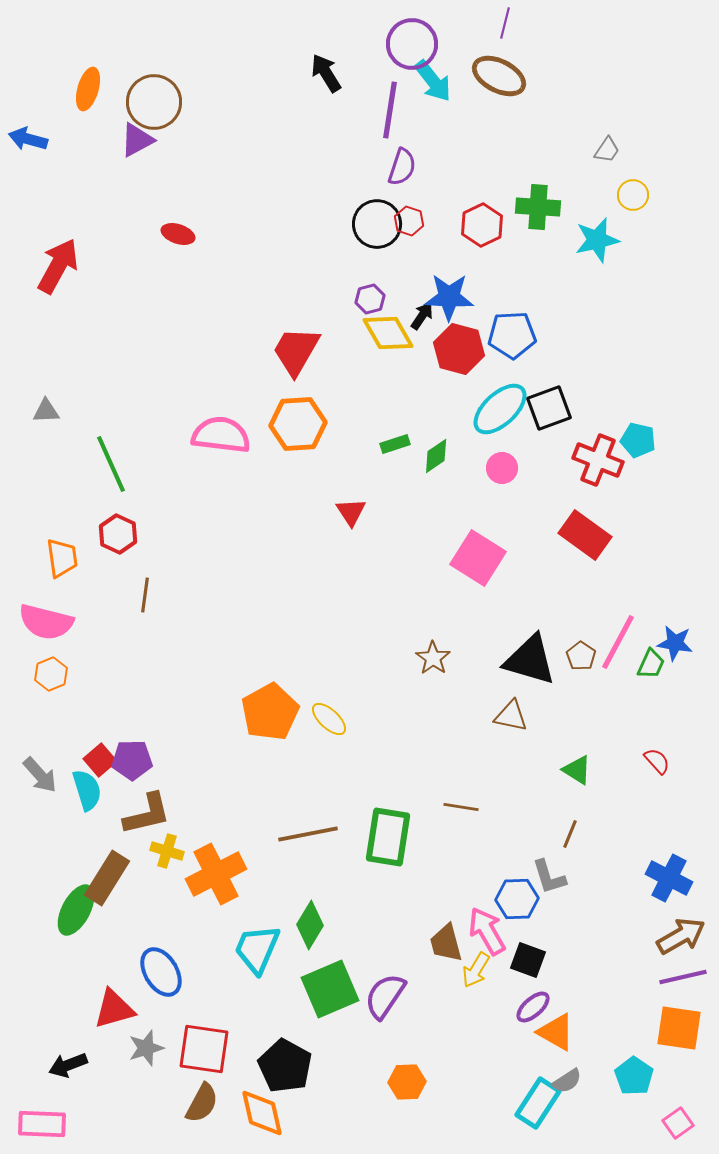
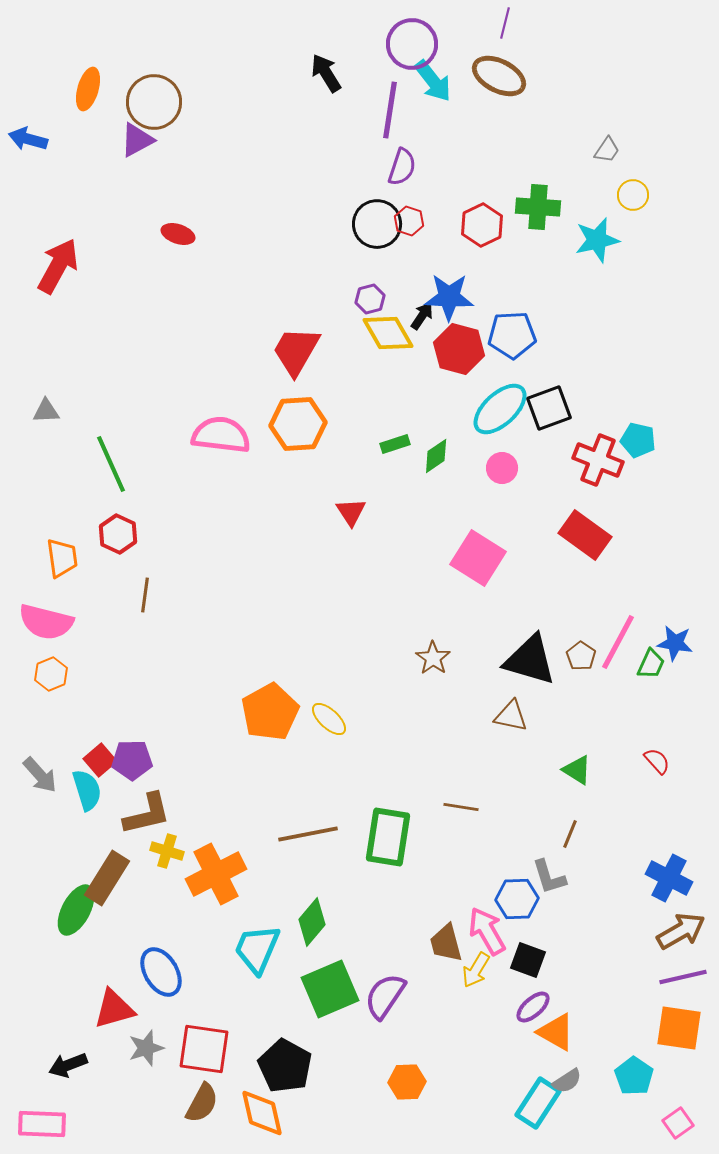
green diamond at (310, 925): moved 2 px right, 3 px up; rotated 9 degrees clockwise
brown arrow at (681, 936): moved 5 px up
